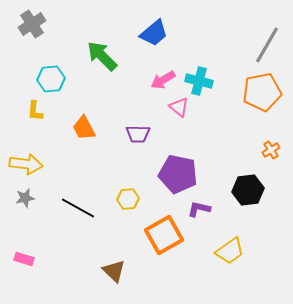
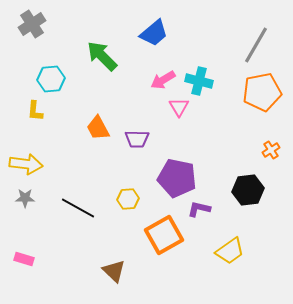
gray line: moved 11 px left
pink triangle: rotated 20 degrees clockwise
orange trapezoid: moved 14 px right
purple trapezoid: moved 1 px left, 5 px down
purple pentagon: moved 1 px left, 4 px down
gray star: rotated 12 degrees clockwise
